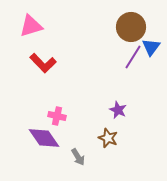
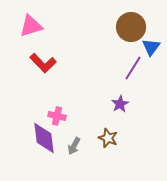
purple line: moved 11 px down
purple star: moved 2 px right, 6 px up; rotated 18 degrees clockwise
purple diamond: rotated 28 degrees clockwise
gray arrow: moved 4 px left, 11 px up; rotated 60 degrees clockwise
